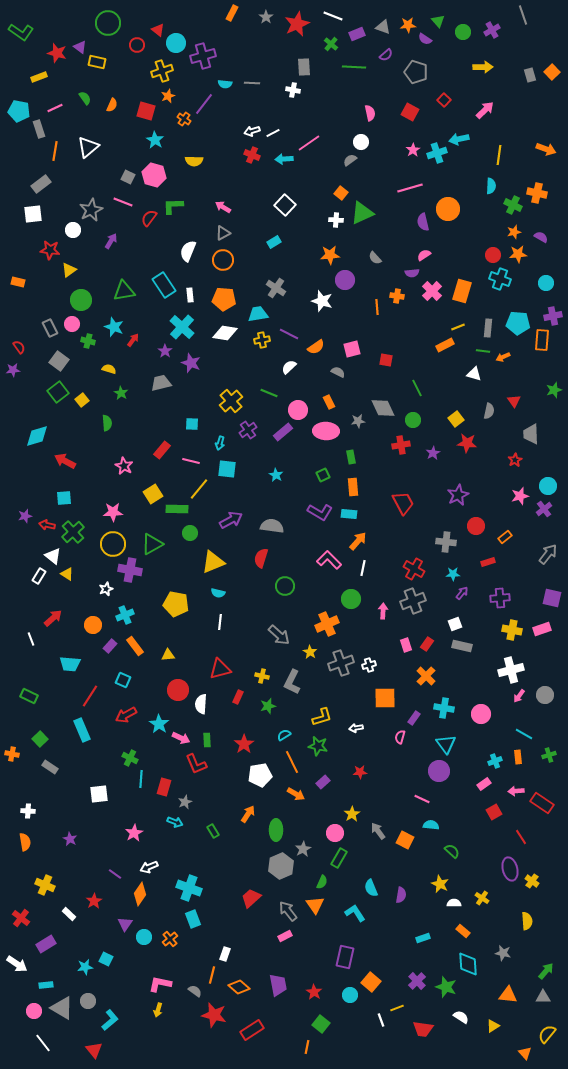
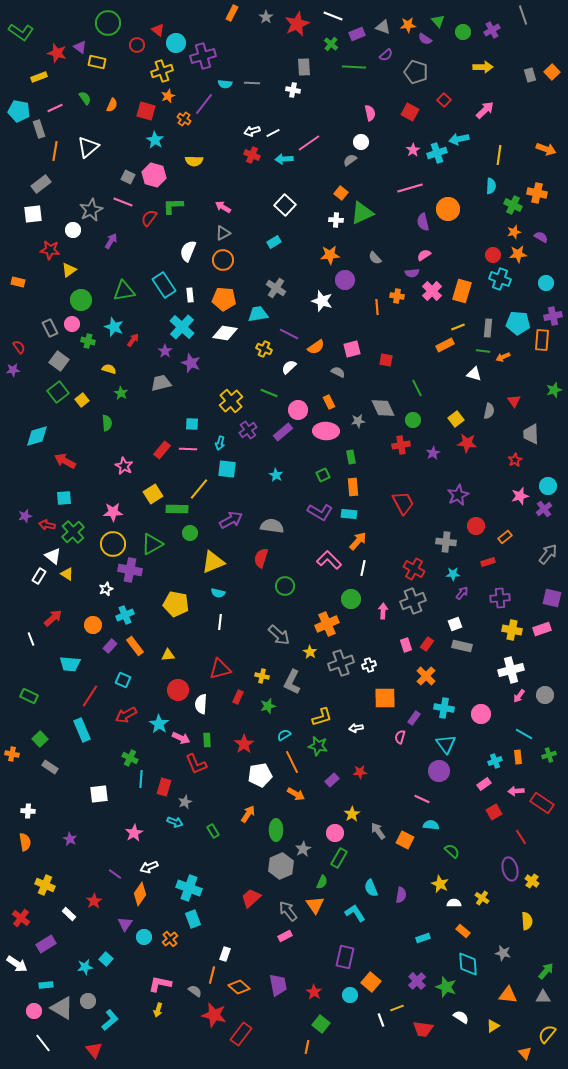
yellow cross at (262, 340): moved 2 px right, 9 px down; rotated 35 degrees clockwise
pink line at (191, 461): moved 3 px left, 12 px up; rotated 12 degrees counterclockwise
purple rectangle at (323, 782): moved 9 px right, 2 px up
cyan square at (106, 959): rotated 16 degrees clockwise
red rectangle at (252, 1030): moved 11 px left, 4 px down; rotated 20 degrees counterclockwise
